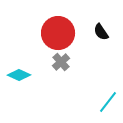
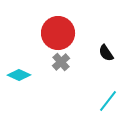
black semicircle: moved 5 px right, 21 px down
cyan line: moved 1 px up
